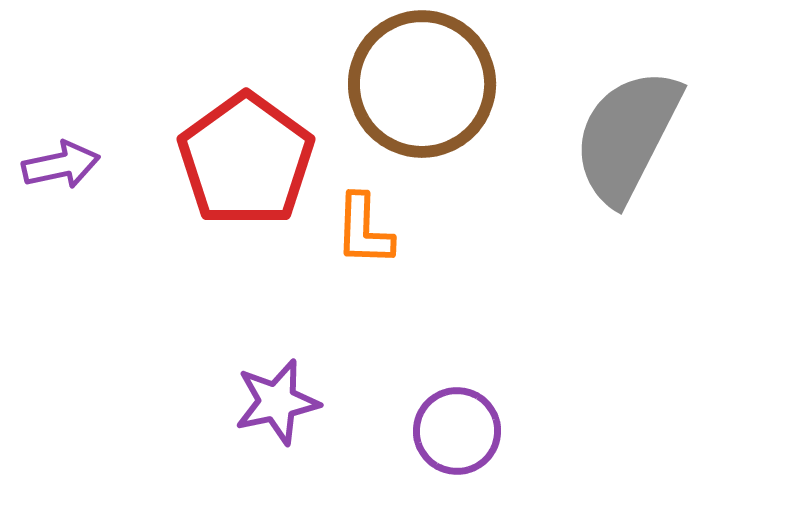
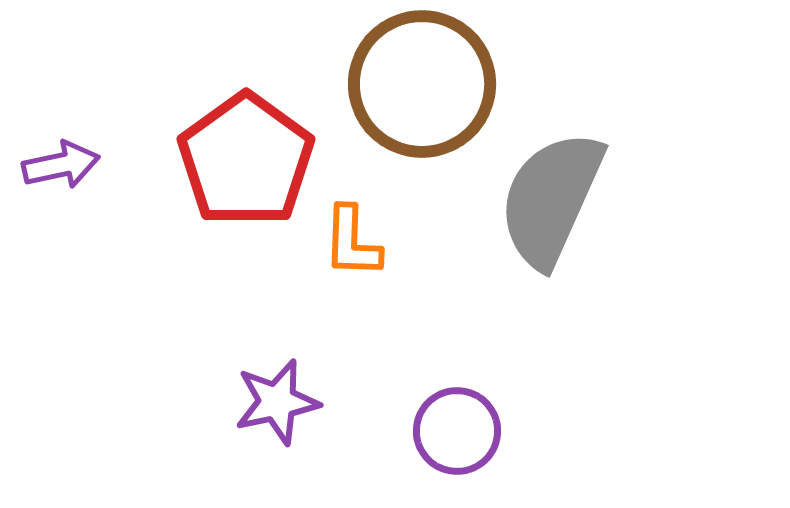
gray semicircle: moved 76 px left, 63 px down; rotated 3 degrees counterclockwise
orange L-shape: moved 12 px left, 12 px down
